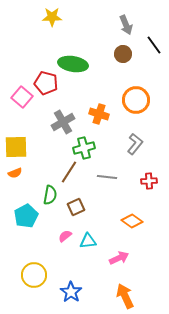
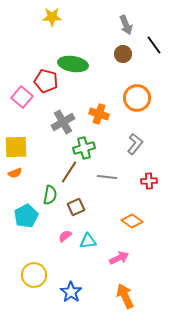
red pentagon: moved 2 px up
orange circle: moved 1 px right, 2 px up
